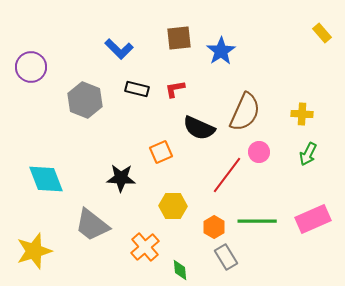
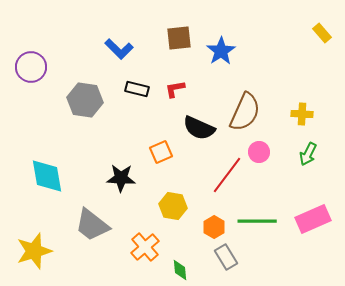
gray hexagon: rotated 12 degrees counterclockwise
cyan diamond: moved 1 px right, 3 px up; rotated 12 degrees clockwise
yellow hexagon: rotated 8 degrees clockwise
